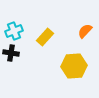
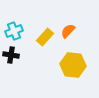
orange semicircle: moved 17 px left
black cross: moved 2 px down
yellow hexagon: moved 1 px left, 1 px up; rotated 10 degrees clockwise
